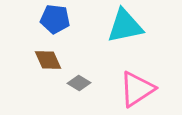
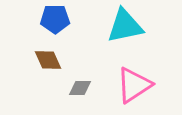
blue pentagon: rotated 8 degrees counterclockwise
gray diamond: moved 1 px right, 5 px down; rotated 30 degrees counterclockwise
pink triangle: moved 3 px left, 4 px up
